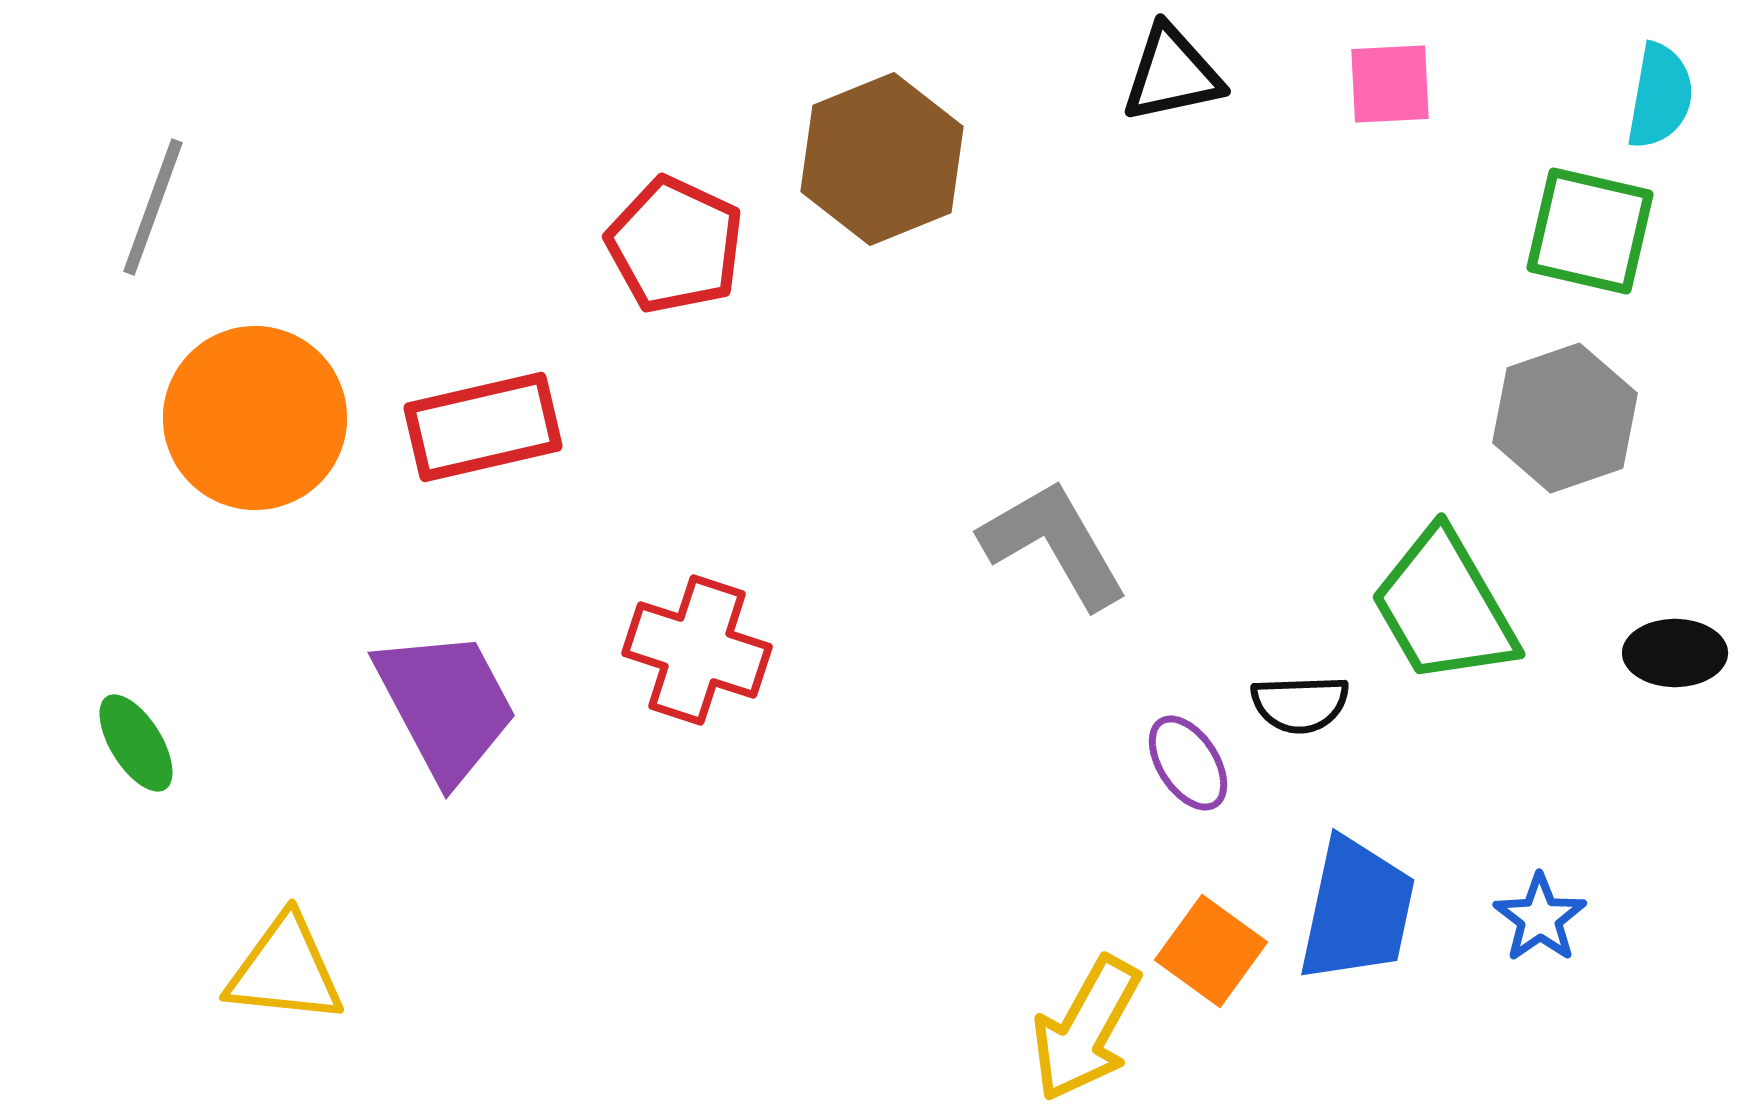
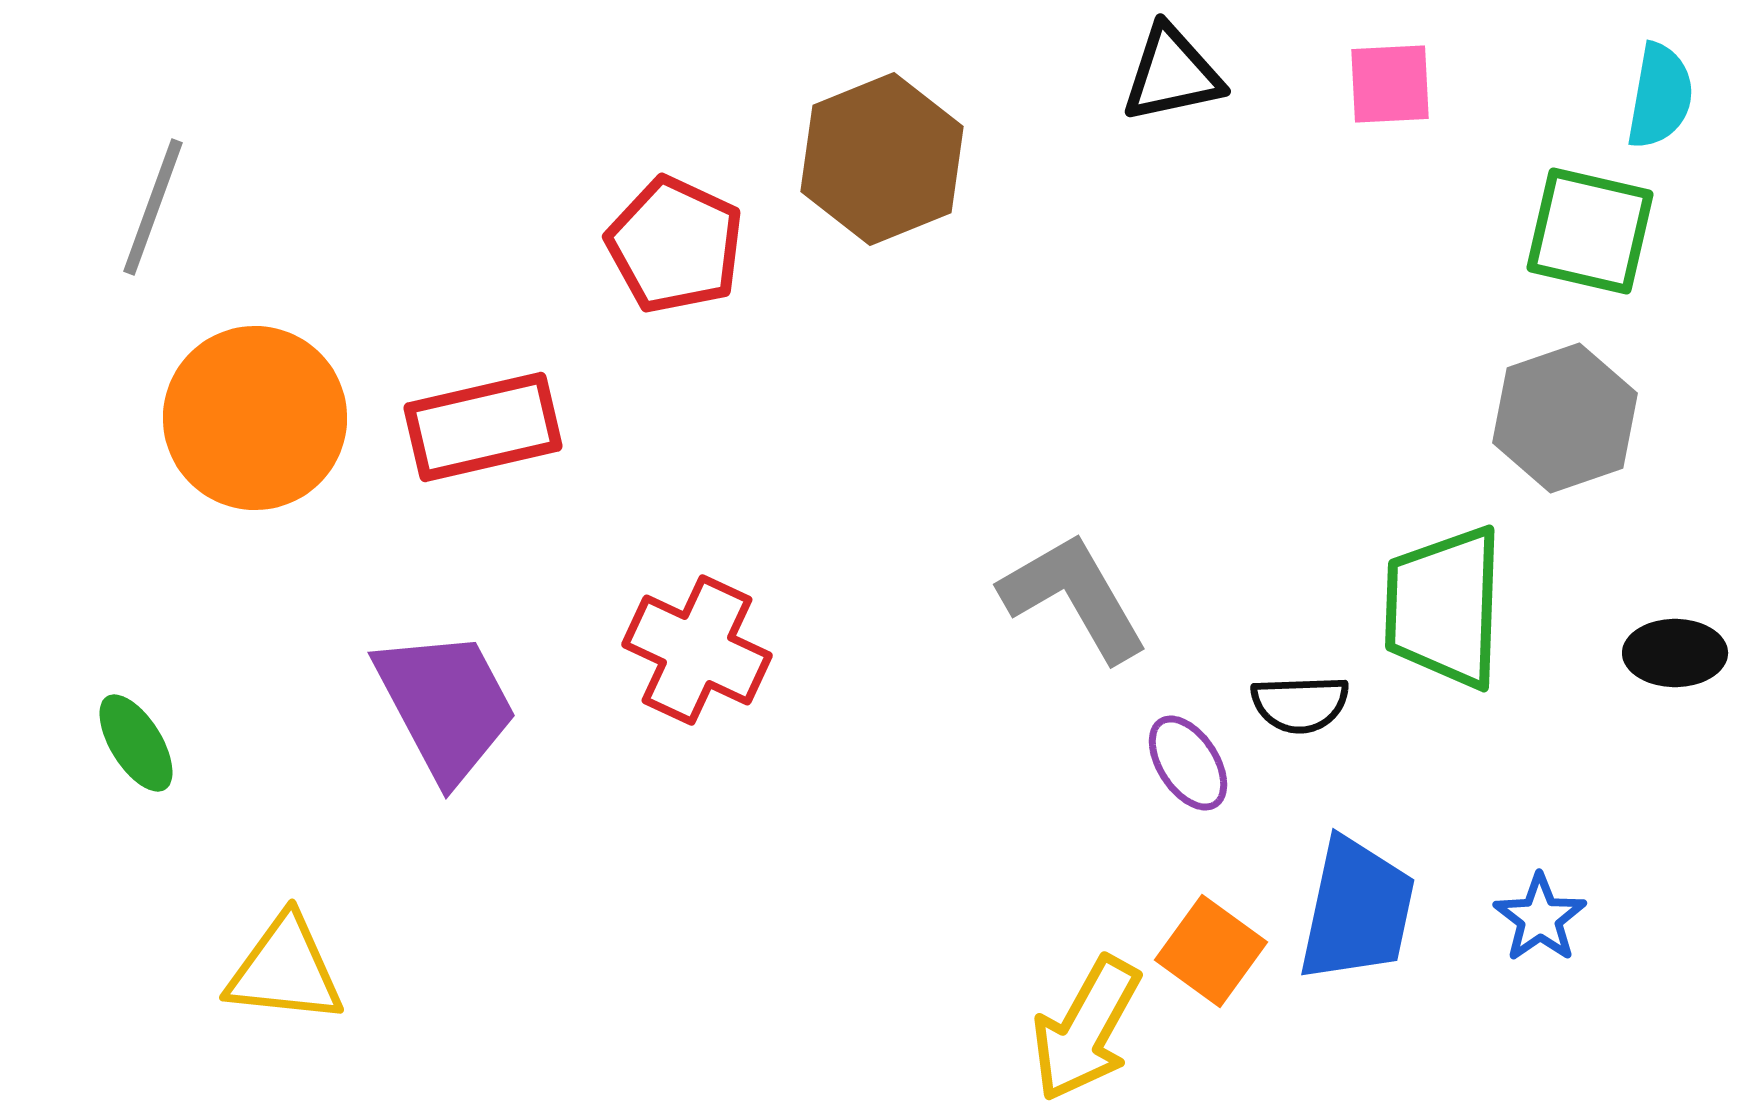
gray L-shape: moved 20 px right, 53 px down
green trapezoid: rotated 32 degrees clockwise
red cross: rotated 7 degrees clockwise
